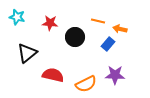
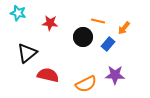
cyan star: moved 1 px right, 4 px up
orange arrow: moved 4 px right, 1 px up; rotated 64 degrees counterclockwise
black circle: moved 8 px right
red semicircle: moved 5 px left
